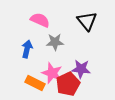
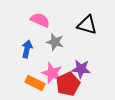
black triangle: moved 4 px down; rotated 35 degrees counterclockwise
gray star: rotated 18 degrees clockwise
